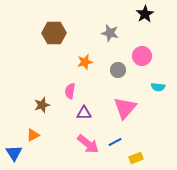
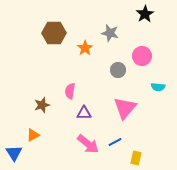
orange star: moved 14 px up; rotated 21 degrees counterclockwise
yellow rectangle: rotated 56 degrees counterclockwise
